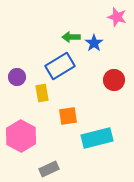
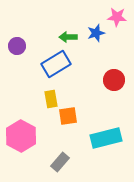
pink star: rotated 12 degrees counterclockwise
green arrow: moved 3 px left
blue star: moved 2 px right, 10 px up; rotated 18 degrees clockwise
blue rectangle: moved 4 px left, 2 px up
purple circle: moved 31 px up
yellow rectangle: moved 9 px right, 6 px down
cyan rectangle: moved 9 px right
gray rectangle: moved 11 px right, 7 px up; rotated 24 degrees counterclockwise
